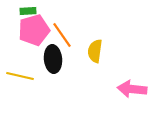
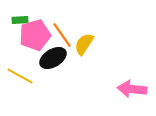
green rectangle: moved 8 px left, 9 px down
pink pentagon: moved 1 px right, 5 px down
yellow semicircle: moved 11 px left, 7 px up; rotated 25 degrees clockwise
black ellipse: moved 1 px up; rotated 64 degrees clockwise
yellow line: rotated 16 degrees clockwise
